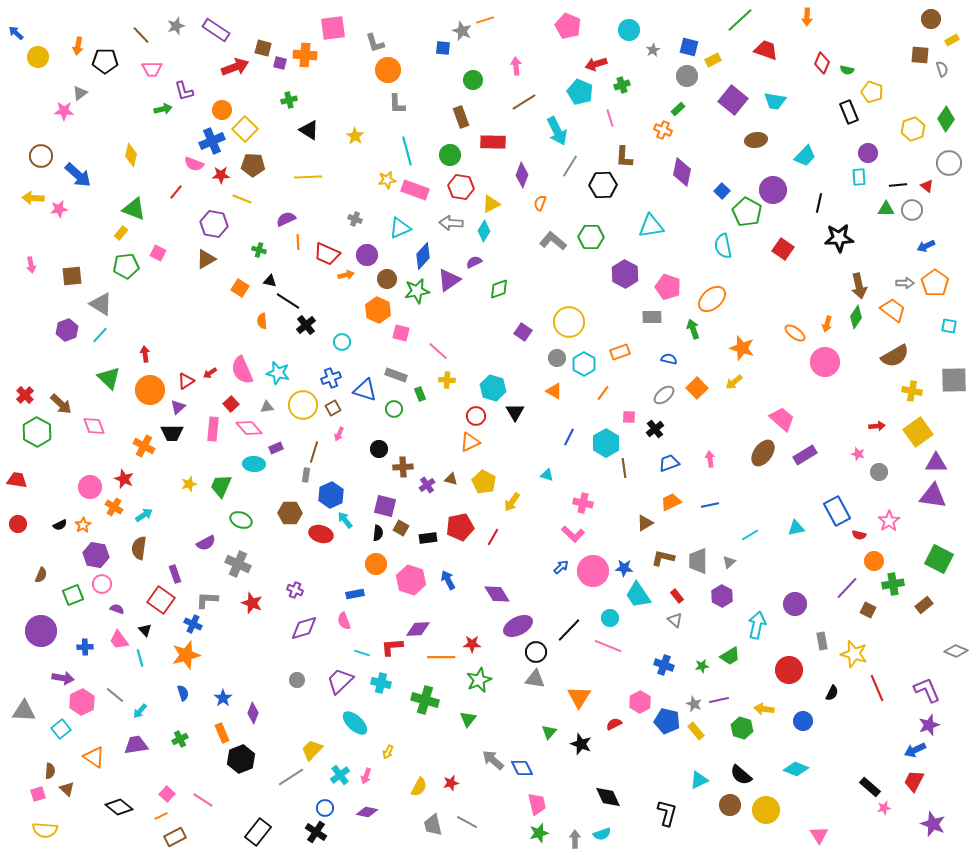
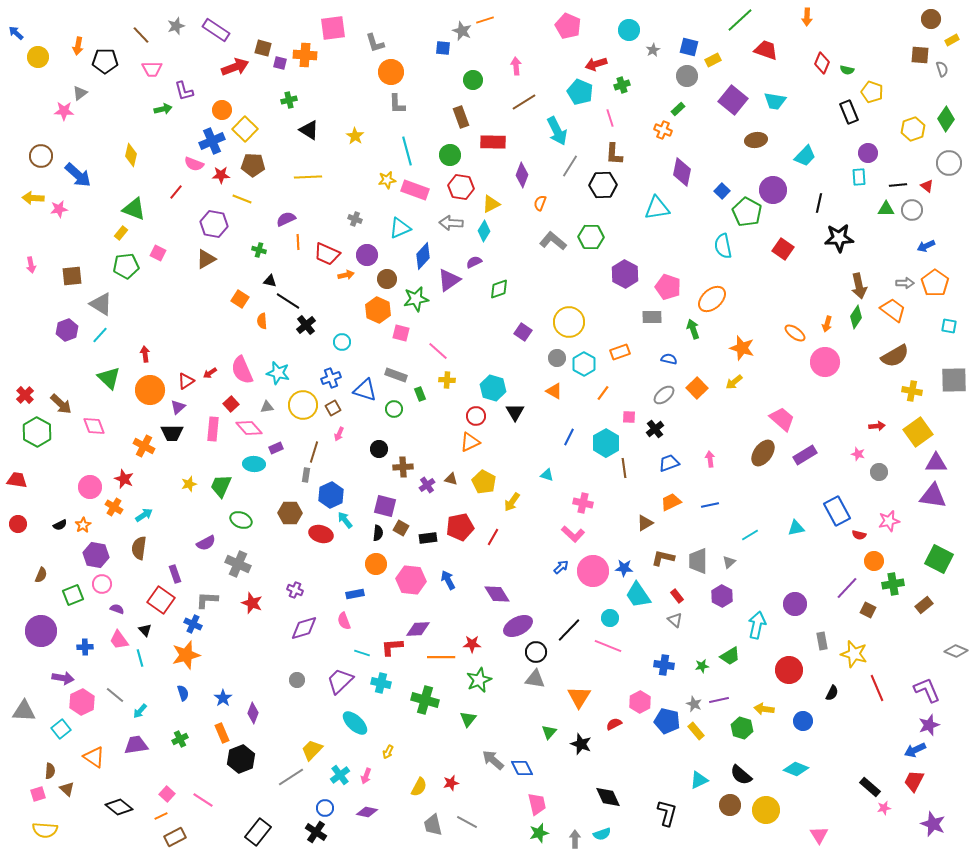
orange circle at (388, 70): moved 3 px right, 2 px down
brown L-shape at (624, 157): moved 10 px left, 3 px up
cyan triangle at (651, 226): moved 6 px right, 18 px up
orange square at (240, 288): moved 11 px down
green star at (417, 291): moved 1 px left, 8 px down
pink star at (889, 521): rotated 20 degrees clockwise
pink hexagon at (411, 580): rotated 12 degrees counterclockwise
blue cross at (664, 665): rotated 12 degrees counterclockwise
